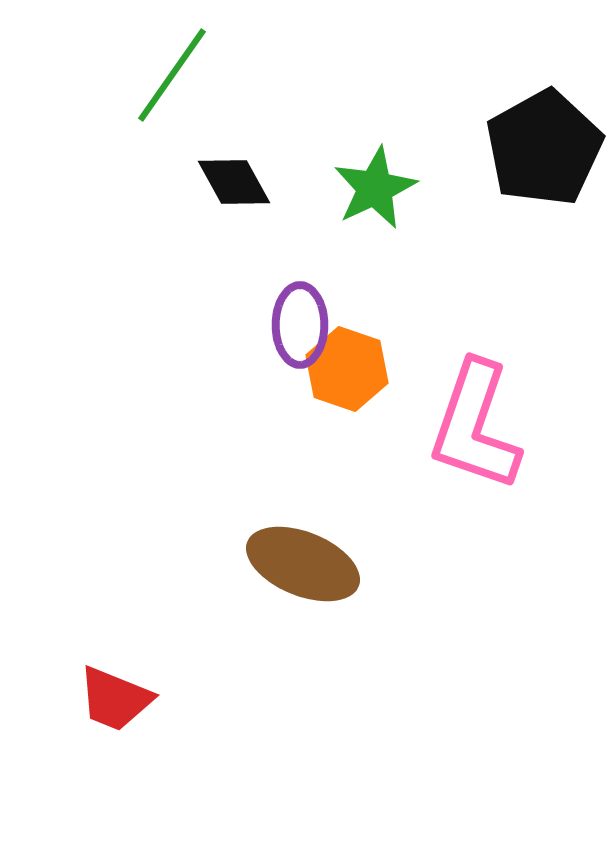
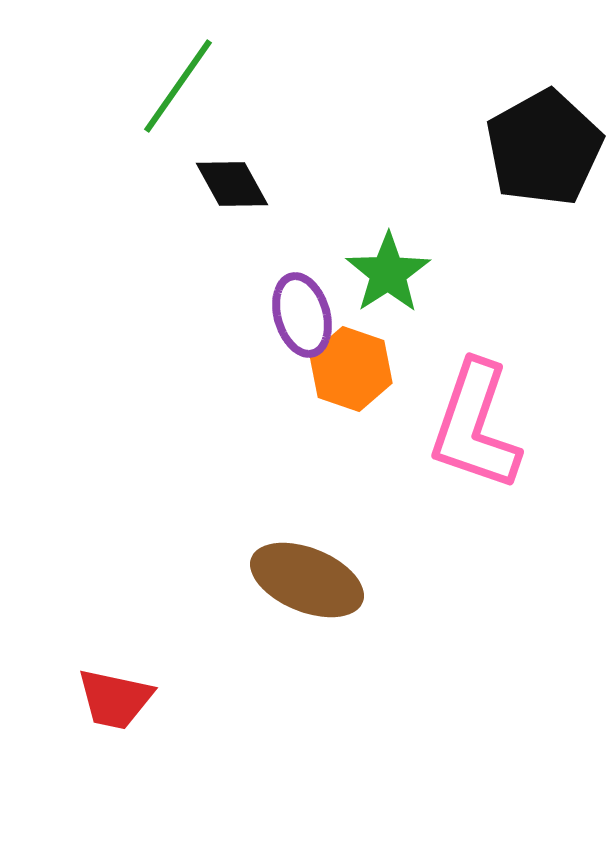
green line: moved 6 px right, 11 px down
black diamond: moved 2 px left, 2 px down
green star: moved 13 px right, 85 px down; rotated 8 degrees counterclockwise
purple ellipse: moved 2 px right, 10 px up; rotated 16 degrees counterclockwise
orange hexagon: moved 4 px right
brown ellipse: moved 4 px right, 16 px down
red trapezoid: rotated 10 degrees counterclockwise
